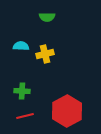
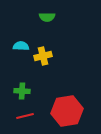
yellow cross: moved 2 px left, 2 px down
red hexagon: rotated 20 degrees clockwise
